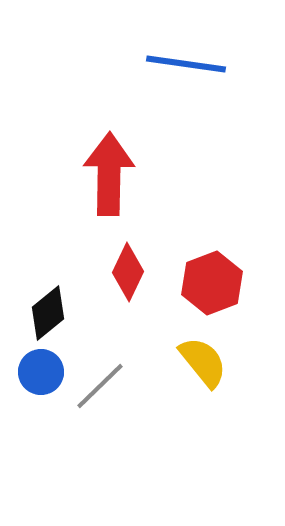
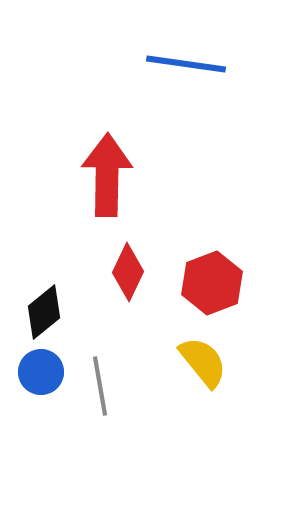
red arrow: moved 2 px left, 1 px down
black diamond: moved 4 px left, 1 px up
gray line: rotated 56 degrees counterclockwise
